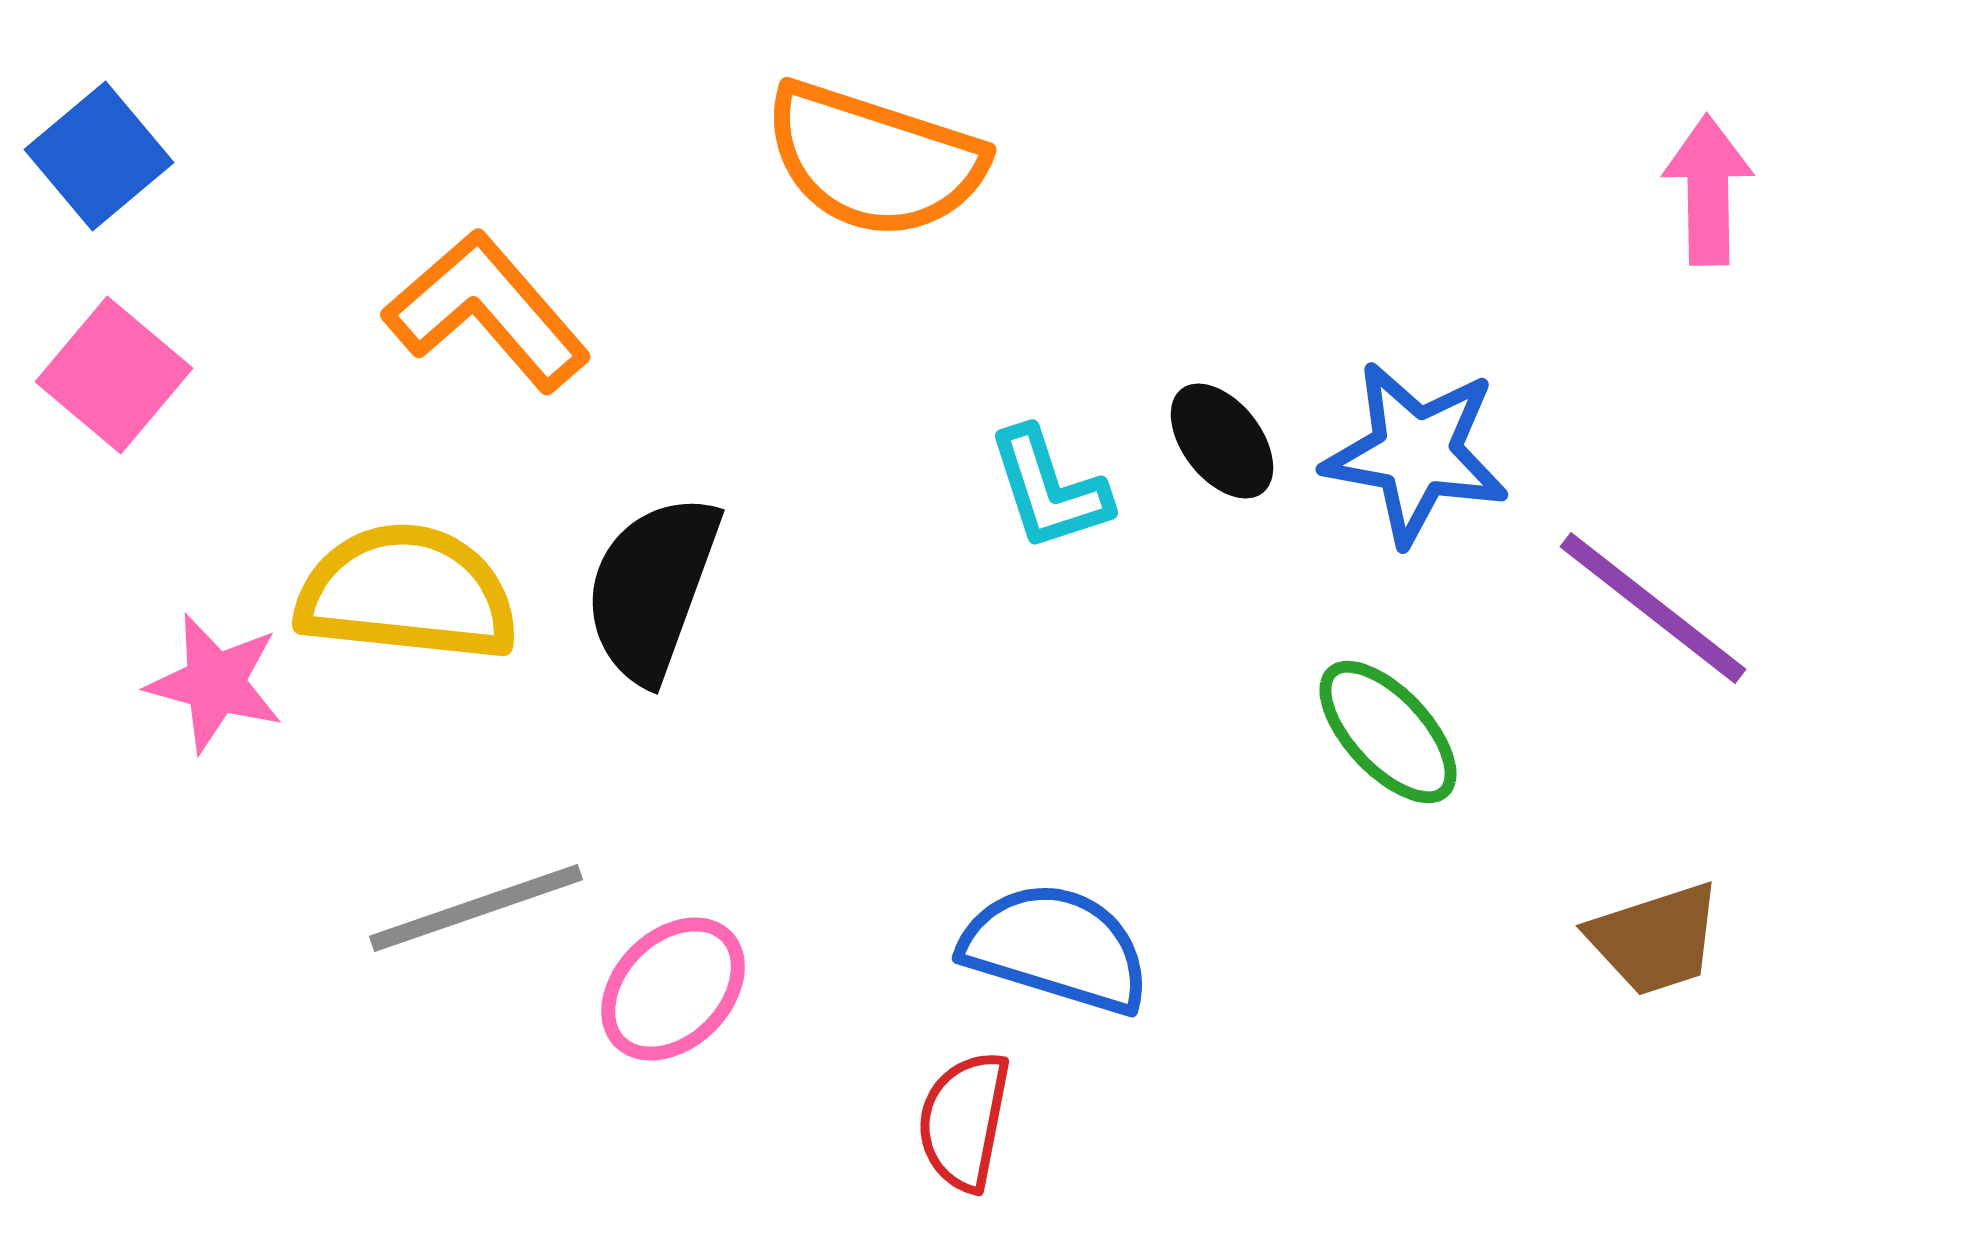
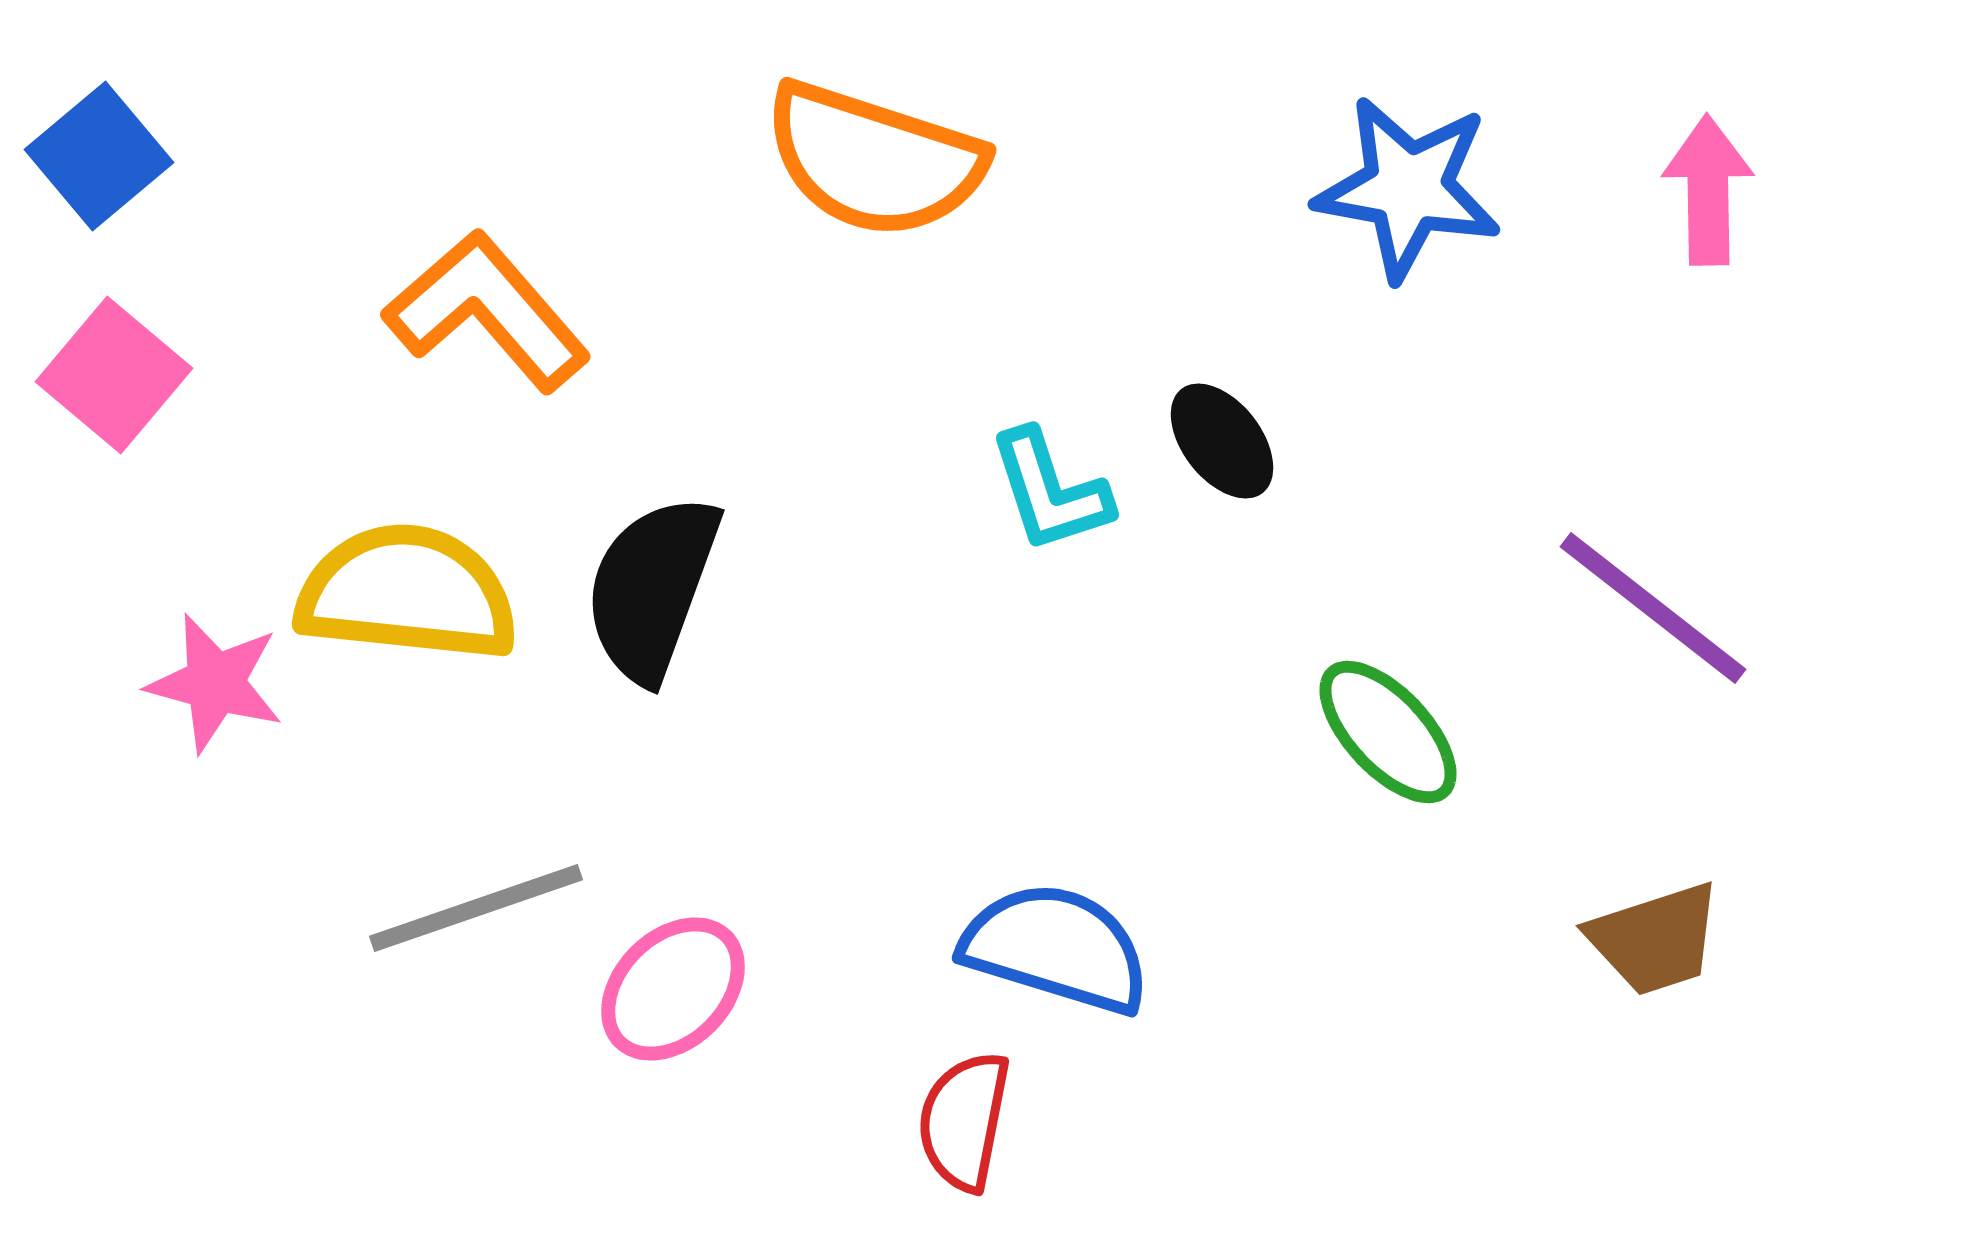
blue star: moved 8 px left, 265 px up
cyan L-shape: moved 1 px right, 2 px down
